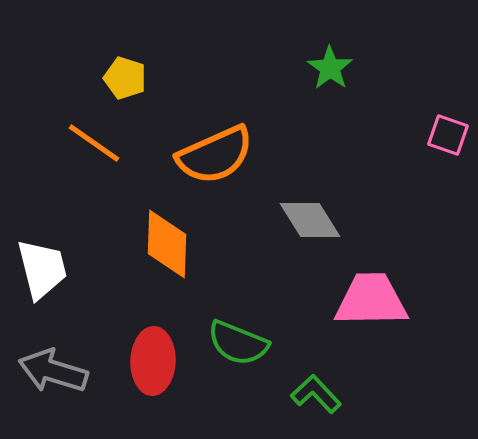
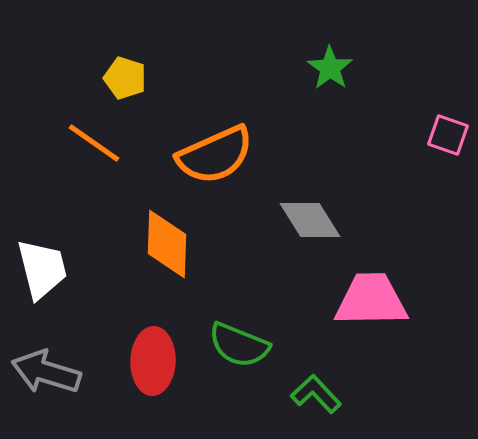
green semicircle: moved 1 px right, 2 px down
gray arrow: moved 7 px left, 1 px down
